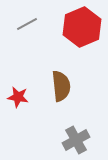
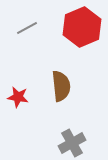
gray line: moved 4 px down
gray cross: moved 4 px left, 3 px down
